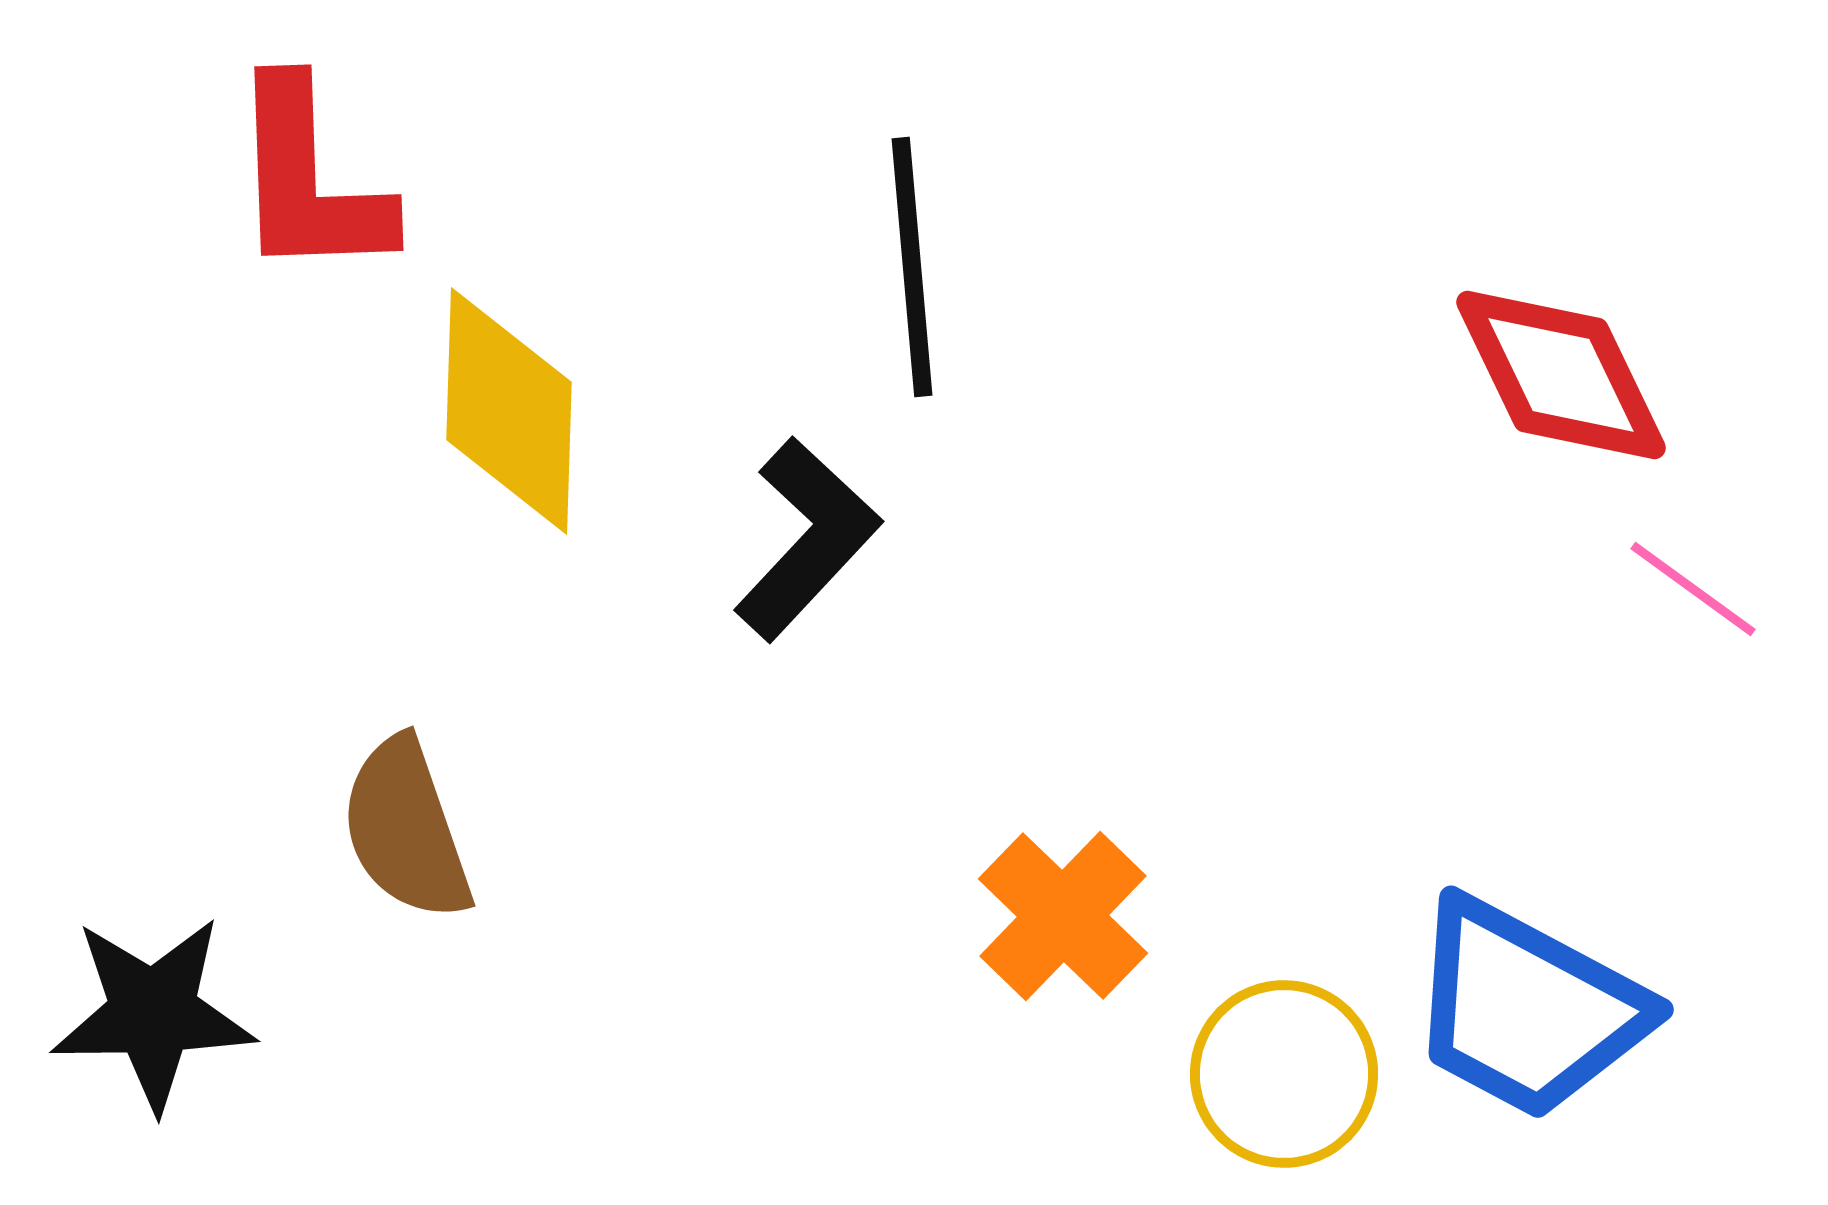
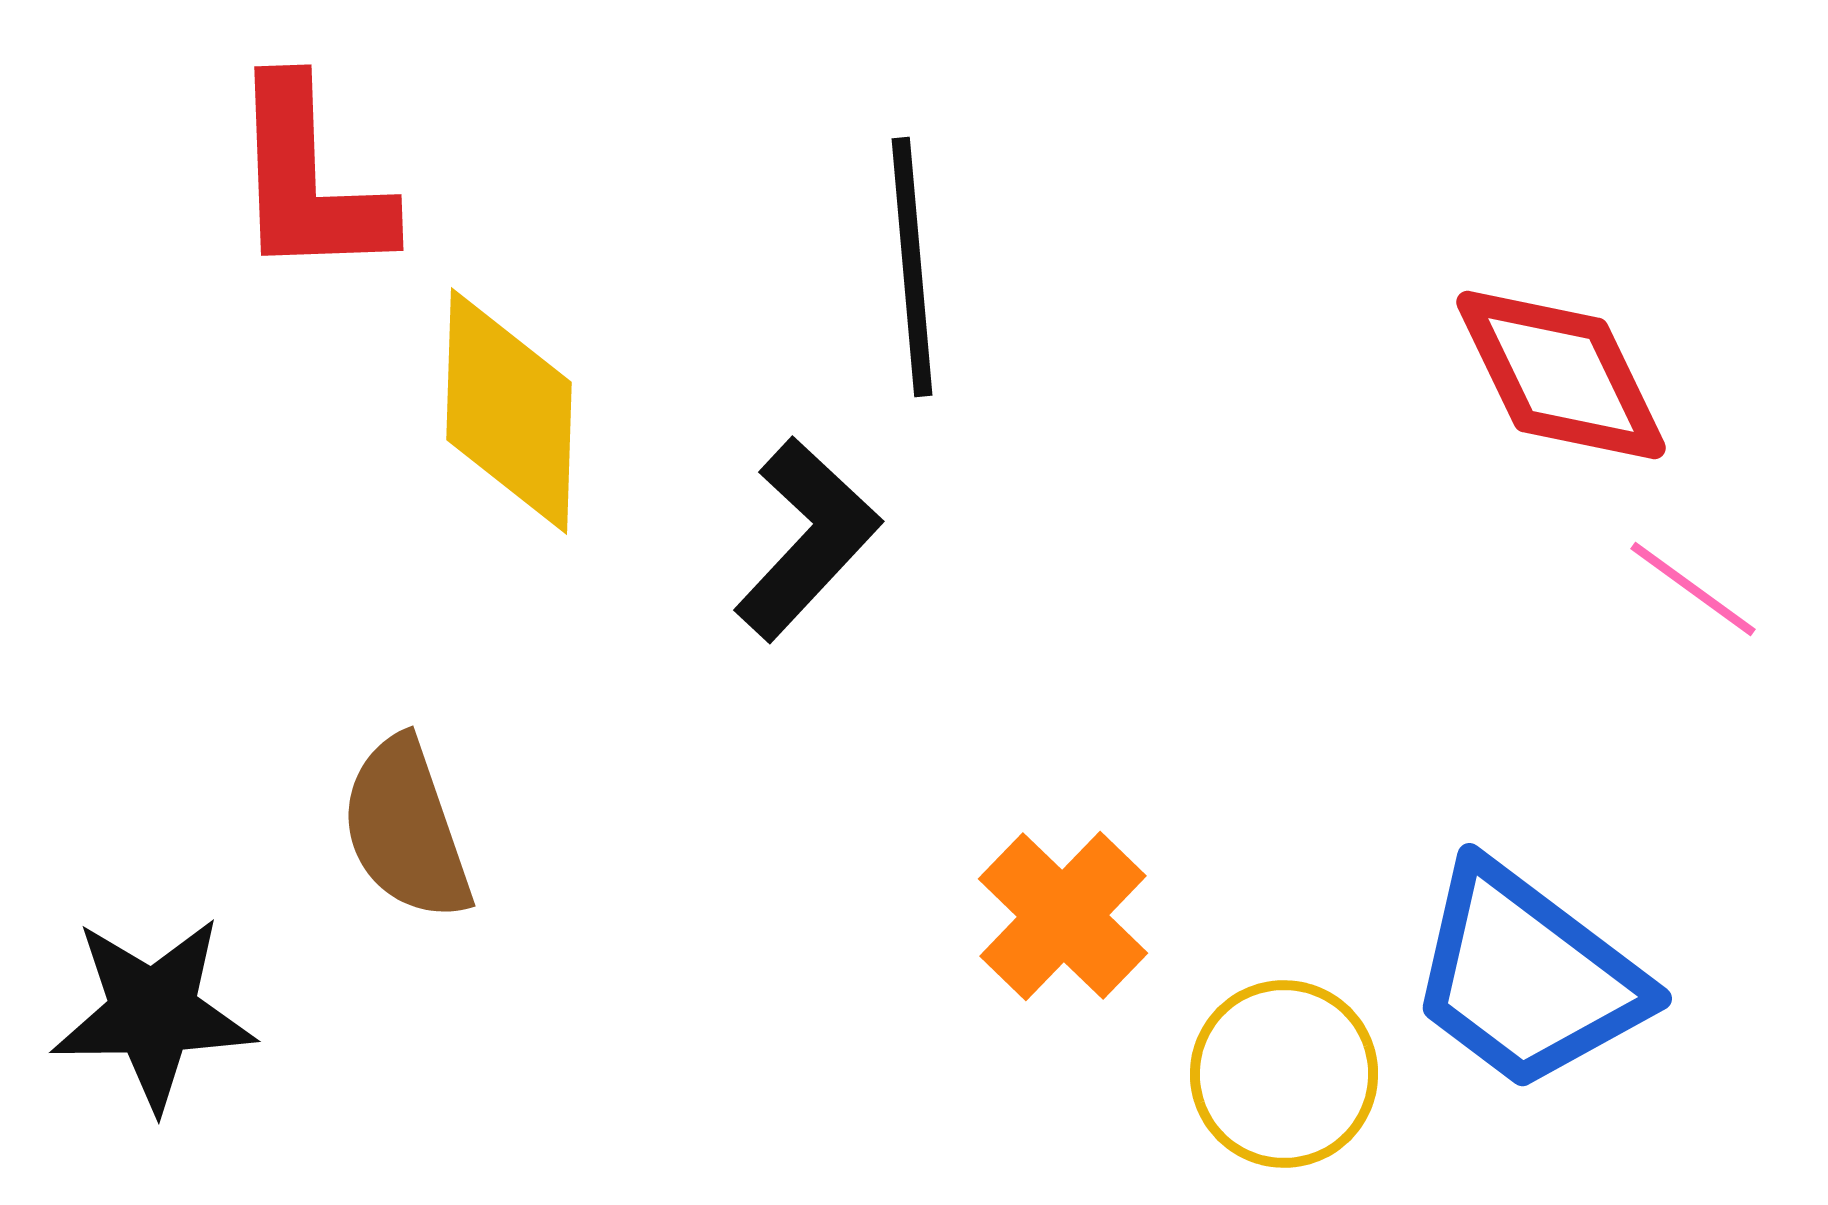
blue trapezoid: moved 32 px up; rotated 9 degrees clockwise
